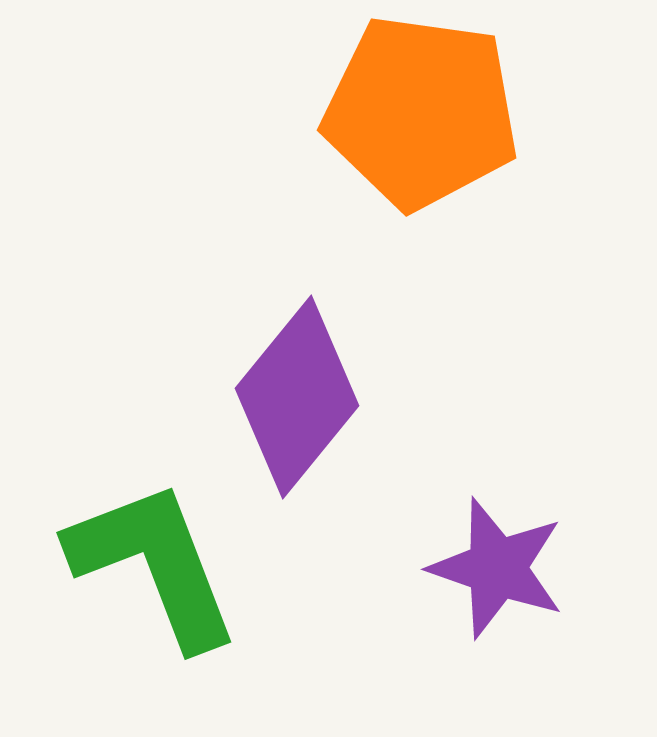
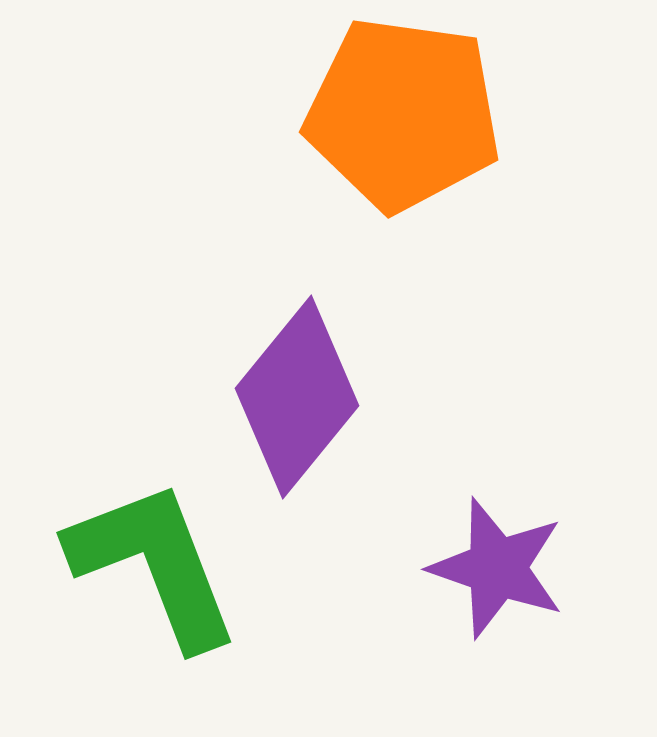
orange pentagon: moved 18 px left, 2 px down
